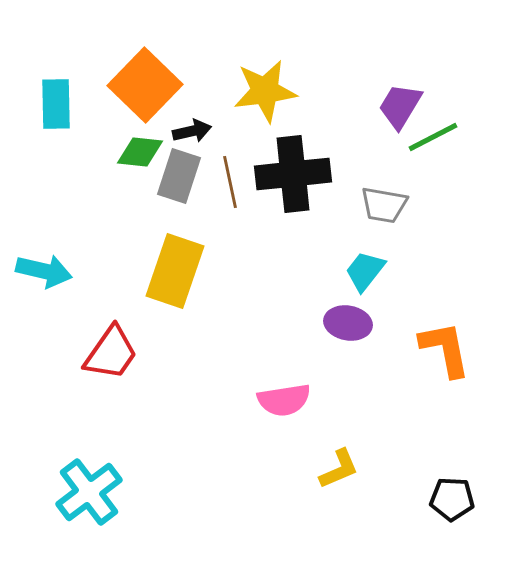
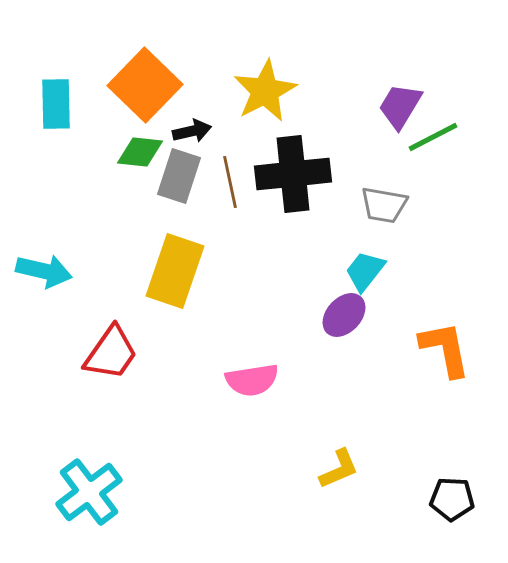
yellow star: rotated 20 degrees counterclockwise
purple ellipse: moved 4 px left, 8 px up; rotated 57 degrees counterclockwise
pink semicircle: moved 32 px left, 20 px up
